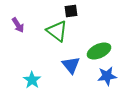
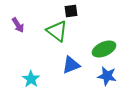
green ellipse: moved 5 px right, 2 px up
blue triangle: rotated 48 degrees clockwise
blue star: rotated 18 degrees clockwise
cyan star: moved 1 px left, 1 px up
